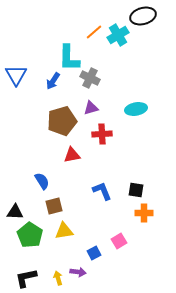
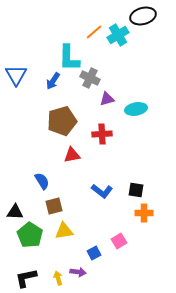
purple triangle: moved 16 px right, 9 px up
blue L-shape: rotated 150 degrees clockwise
